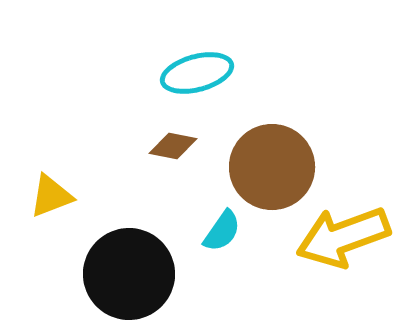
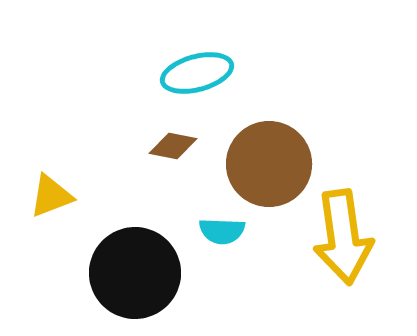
brown circle: moved 3 px left, 3 px up
cyan semicircle: rotated 57 degrees clockwise
yellow arrow: rotated 78 degrees counterclockwise
black circle: moved 6 px right, 1 px up
